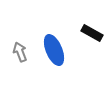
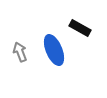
black rectangle: moved 12 px left, 5 px up
